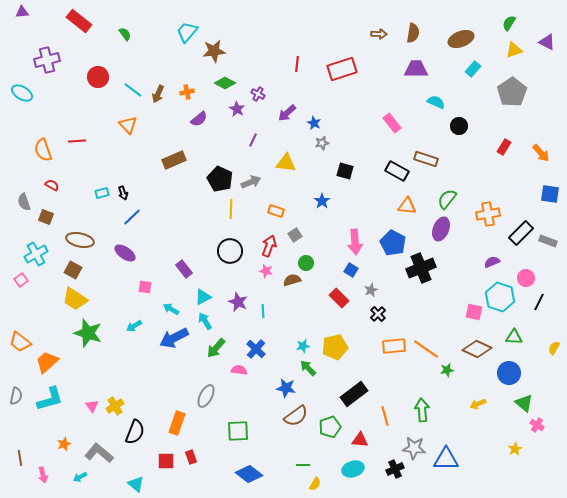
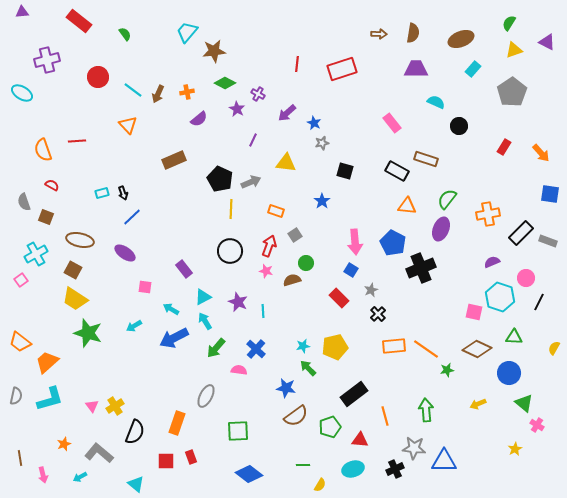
green arrow at (422, 410): moved 4 px right
blue triangle at (446, 459): moved 2 px left, 2 px down
yellow semicircle at (315, 484): moved 5 px right, 1 px down
